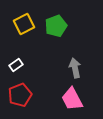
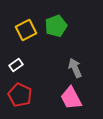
yellow square: moved 2 px right, 6 px down
gray arrow: rotated 12 degrees counterclockwise
red pentagon: rotated 25 degrees counterclockwise
pink trapezoid: moved 1 px left, 1 px up
